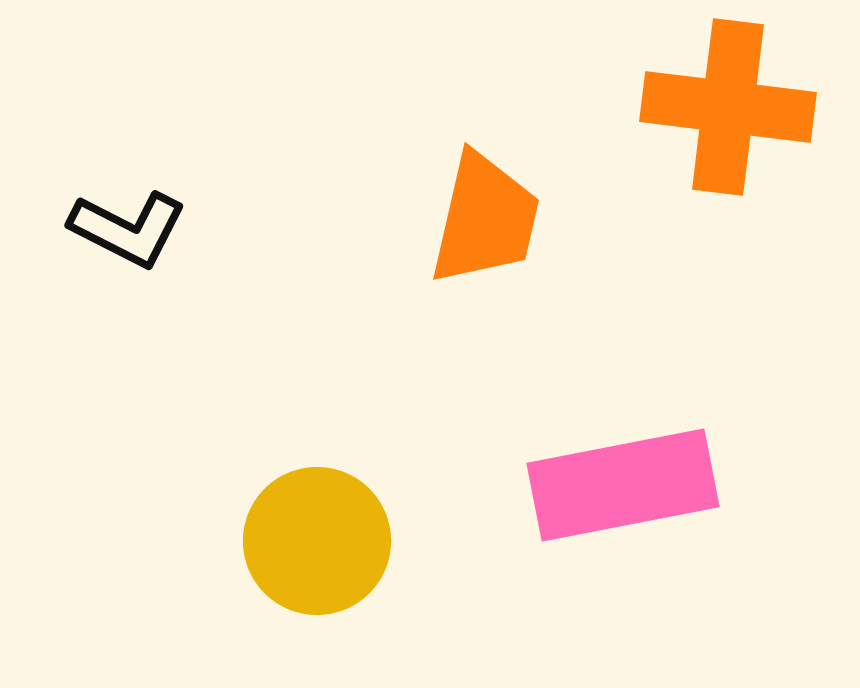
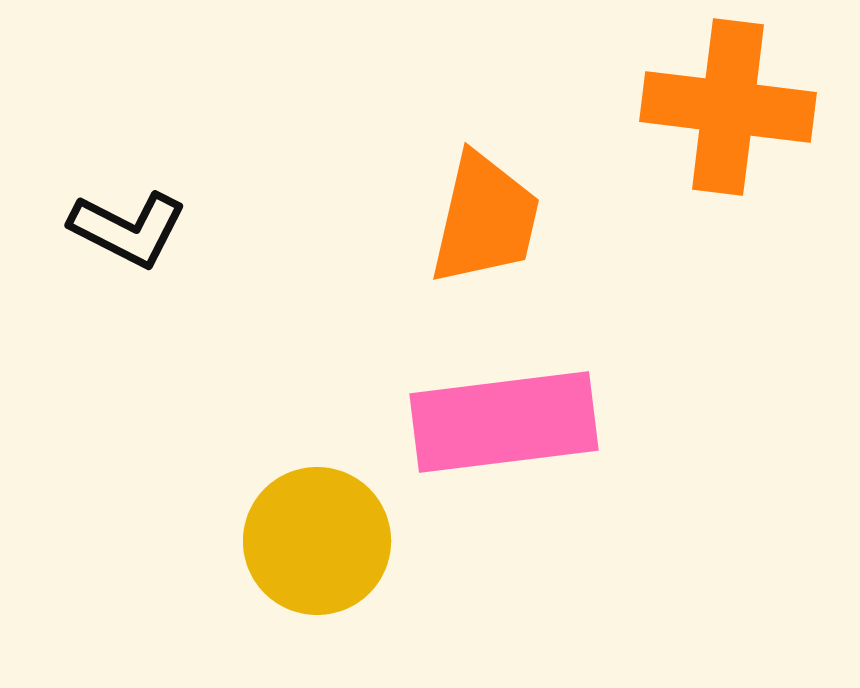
pink rectangle: moved 119 px left, 63 px up; rotated 4 degrees clockwise
